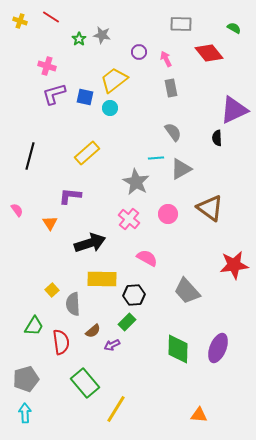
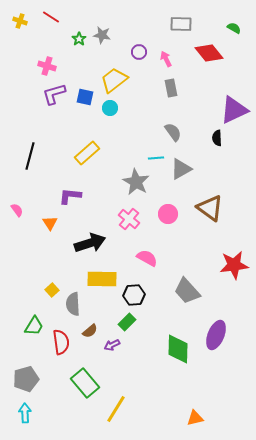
brown semicircle at (93, 331): moved 3 px left
purple ellipse at (218, 348): moved 2 px left, 13 px up
orange triangle at (199, 415): moved 4 px left, 3 px down; rotated 18 degrees counterclockwise
